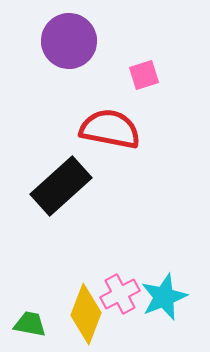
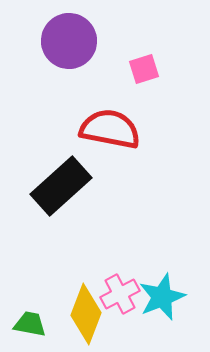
pink square: moved 6 px up
cyan star: moved 2 px left
